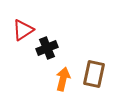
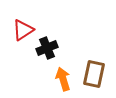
orange arrow: rotated 30 degrees counterclockwise
